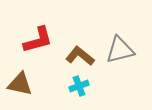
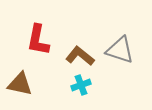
red L-shape: rotated 116 degrees clockwise
gray triangle: rotated 32 degrees clockwise
cyan cross: moved 2 px right, 1 px up
